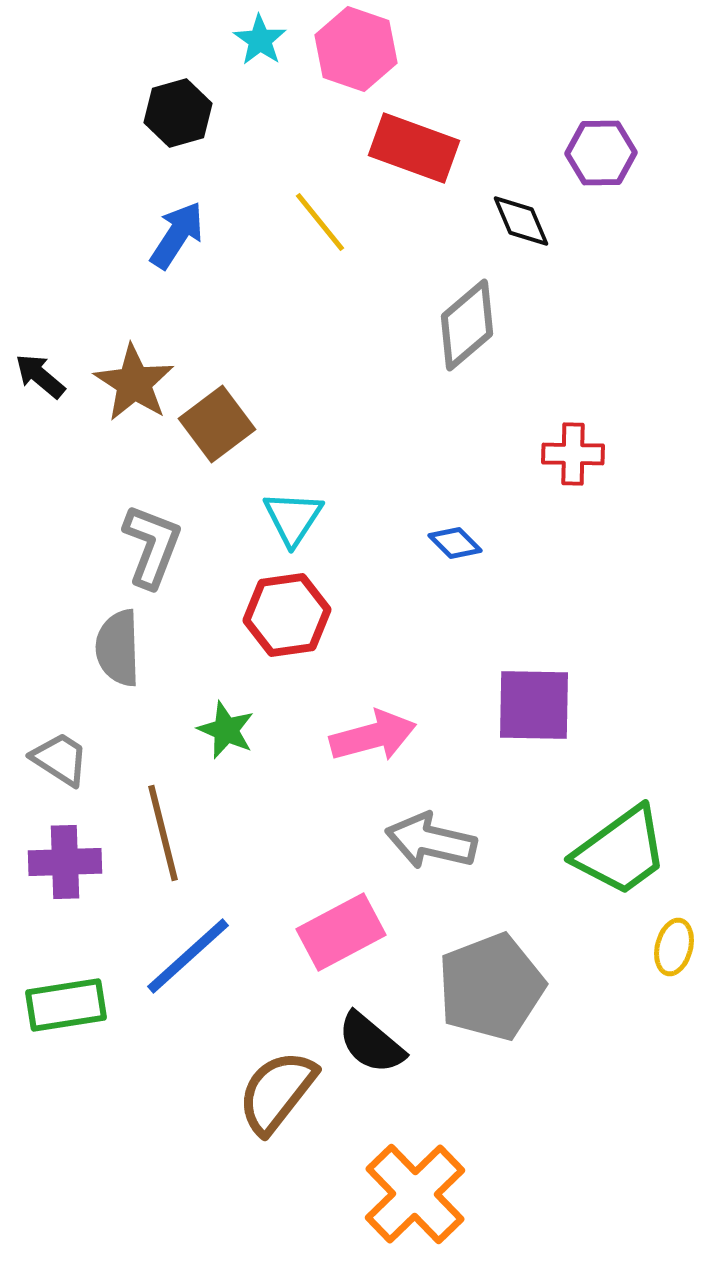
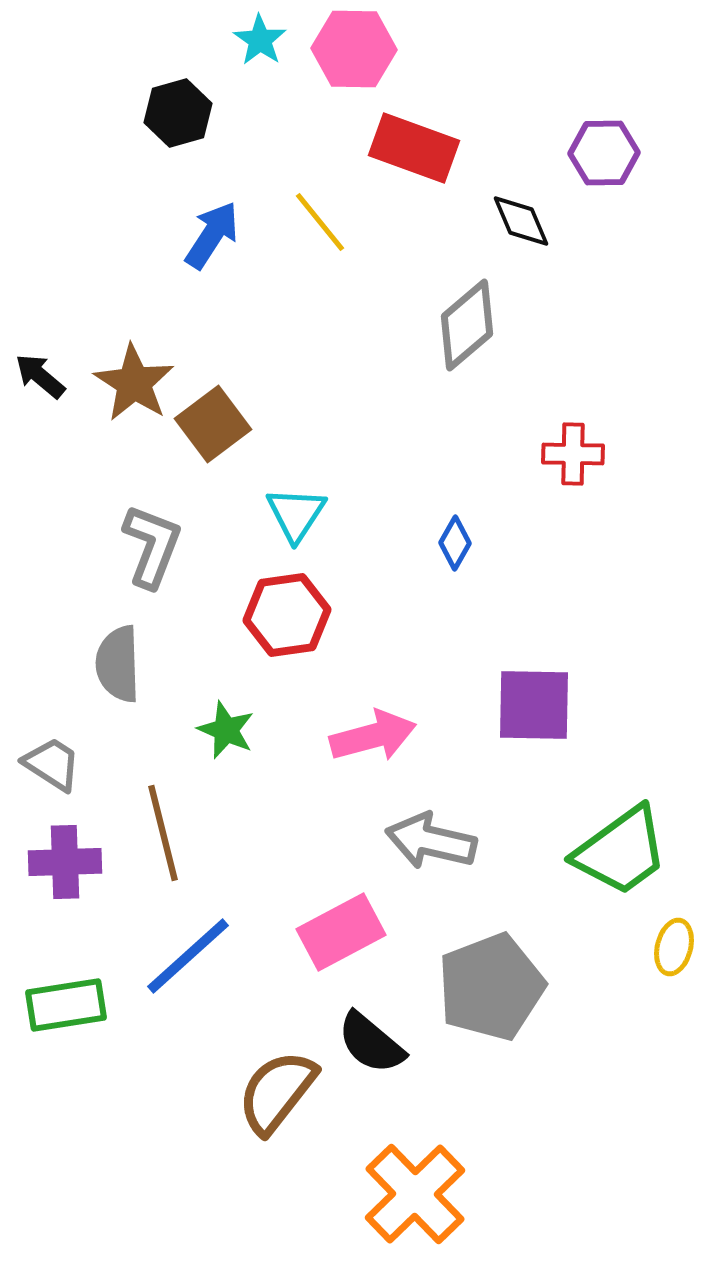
pink hexagon: moved 2 px left; rotated 18 degrees counterclockwise
purple hexagon: moved 3 px right
blue arrow: moved 35 px right
brown square: moved 4 px left
cyan triangle: moved 3 px right, 4 px up
blue diamond: rotated 74 degrees clockwise
gray semicircle: moved 16 px down
gray trapezoid: moved 8 px left, 5 px down
